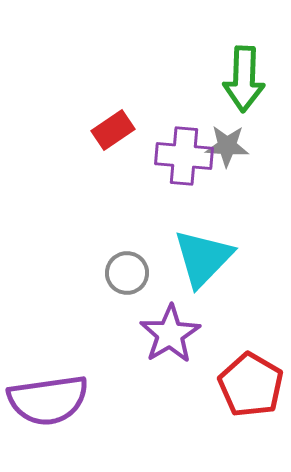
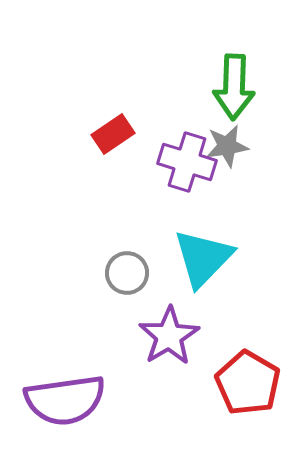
green arrow: moved 10 px left, 8 px down
red rectangle: moved 4 px down
gray star: rotated 12 degrees counterclockwise
purple cross: moved 3 px right, 6 px down; rotated 12 degrees clockwise
purple star: moved 1 px left, 2 px down
red pentagon: moved 3 px left, 2 px up
purple semicircle: moved 17 px right
